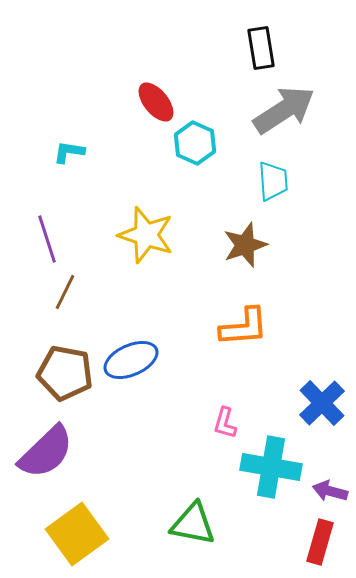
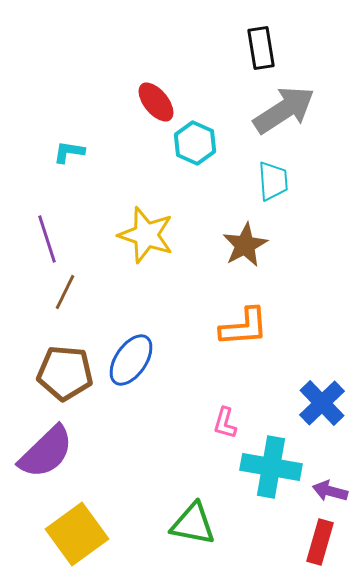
brown star: rotated 9 degrees counterclockwise
blue ellipse: rotated 32 degrees counterclockwise
brown pentagon: rotated 6 degrees counterclockwise
